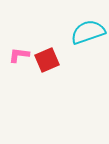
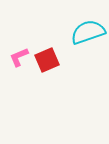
pink L-shape: moved 2 px down; rotated 30 degrees counterclockwise
